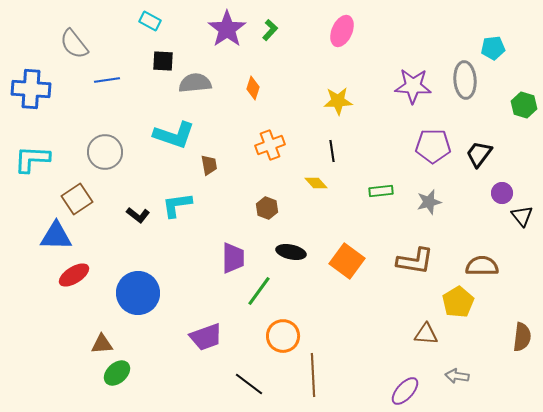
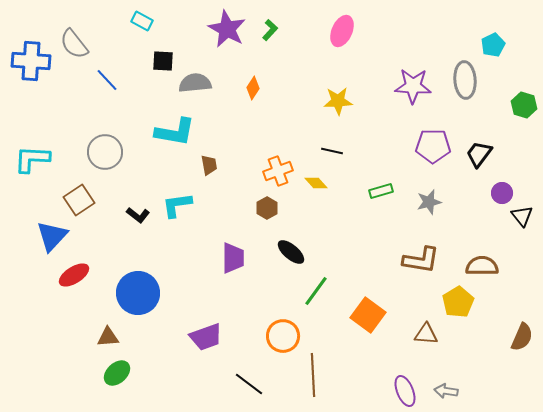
cyan rectangle at (150, 21): moved 8 px left
purple star at (227, 29): rotated 9 degrees counterclockwise
cyan pentagon at (493, 48): moved 3 px up; rotated 20 degrees counterclockwise
blue line at (107, 80): rotated 55 degrees clockwise
orange diamond at (253, 88): rotated 15 degrees clockwise
blue cross at (31, 89): moved 28 px up
cyan L-shape at (174, 135): moved 1 px right, 3 px up; rotated 9 degrees counterclockwise
orange cross at (270, 145): moved 8 px right, 26 px down
black line at (332, 151): rotated 70 degrees counterclockwise
green rectangle at (381, 191): rotated 10 degrees counterclockwise
brown square at (77, 199): moved 2 px right, 1 px down
brown hexagon at (267, 208): rotated 10 degrees clockwise
blue triangle at (56, 236): moved 4 px left; rotated 48 degrees counterclockwise
black ellipse at (291, 252): rotated 28 degrees clockwise
orange square at (347, 261): moved 21 px right, 54 px down
brown L-shape at (415, 261): moved 6 px right, 1 px up
green line at (259, 291): moved 57 px right
brown semicircle at (522, 337): rotated 16 degrees clockwise
brown triangle at (102, 344): moved 6 px right, 7 px up
gray arrow at (457, 376): moved 11 px left, 15 px down
purple ellipse at (405, 391): rotated 64 degrees counterclockwise
